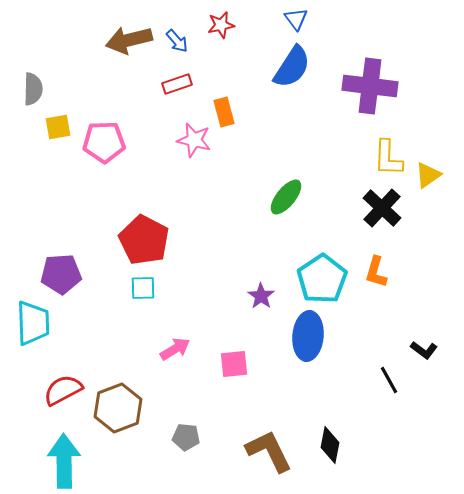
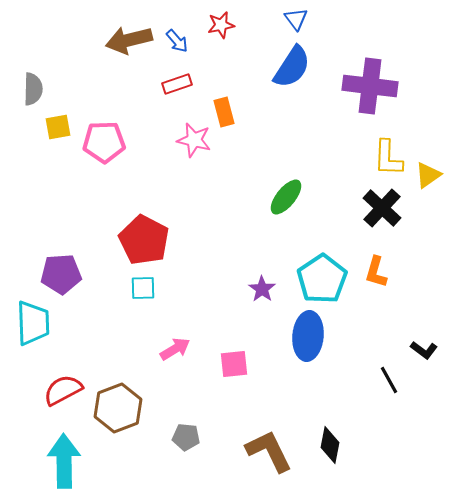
purple star: moved 1 px right, 7 px up
